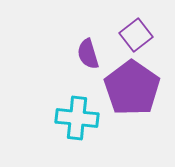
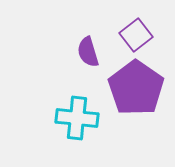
purple semicircle: moved 2 px up
purple pentagon: moved 4 px right
